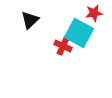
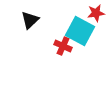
red star: moved 2 px right
cyan square: moved 1 px right, 2 px up
